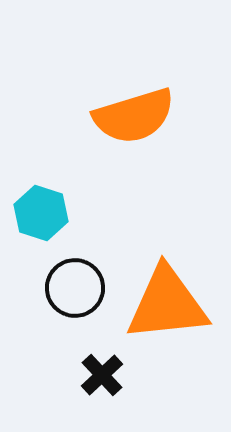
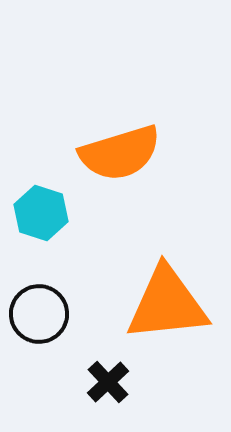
orange semicircle: moved 14 px left, 37 px down
black circle: moved 36 px left, 26 px down
black cross: moved 6 px right, 7 px down
